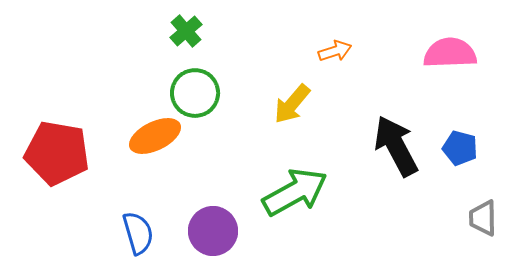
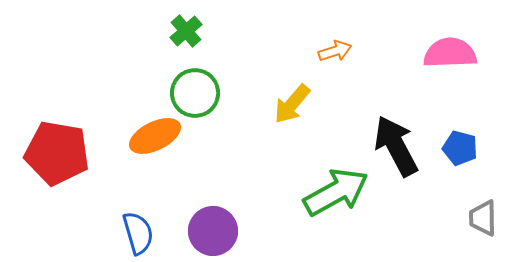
green arrow: moved 41 px right
